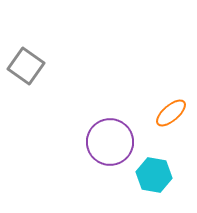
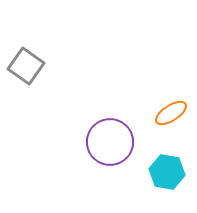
orange ellipse: rotated 8 degrees clockwise
cyan hexagon: moved 13 px right, 3 px up
